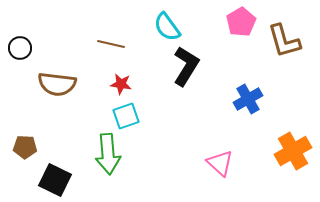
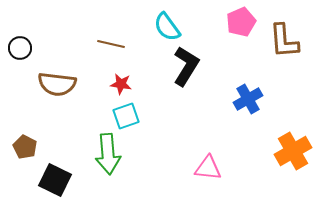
pink pentagon: rotated 8 degrees clockwise
brown L-shape: rotated 12 degrees clockwise
brown pentagon: rotated 25 degrees clockwise
pink triangle: moved 12 px left, 5 px down; rotated 36 degrees counterclockwise
